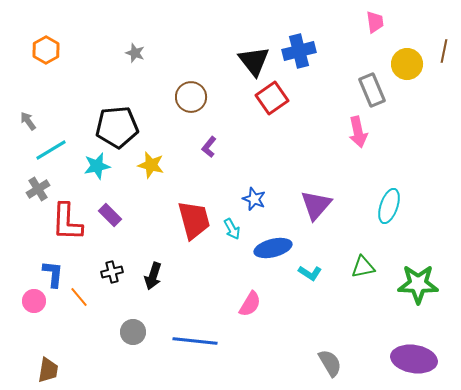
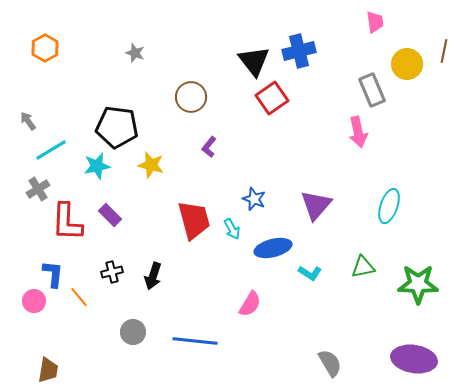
orange hexagon: moved 1 px left, 2 px up
black pentagon: rotated 12 degrees clockwise
